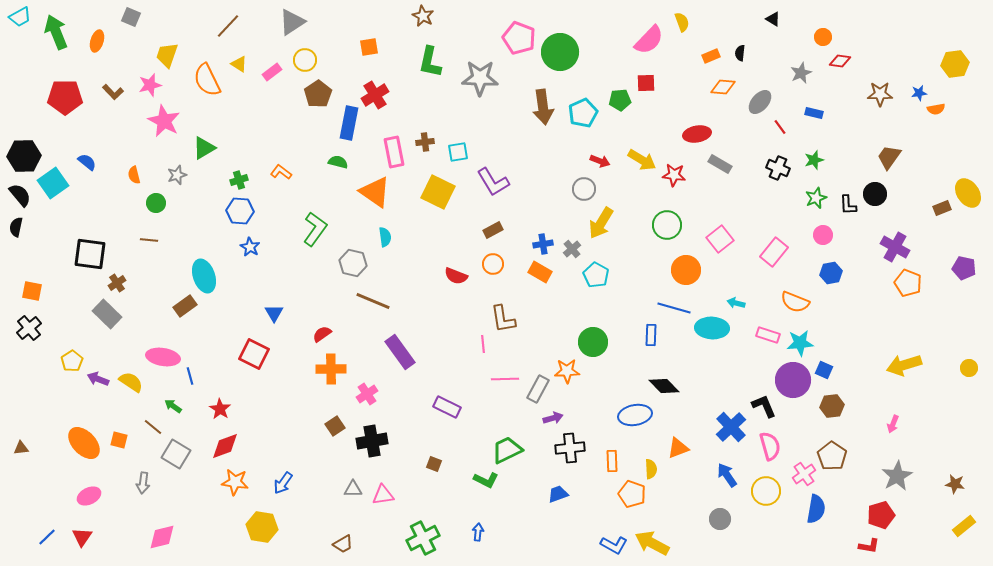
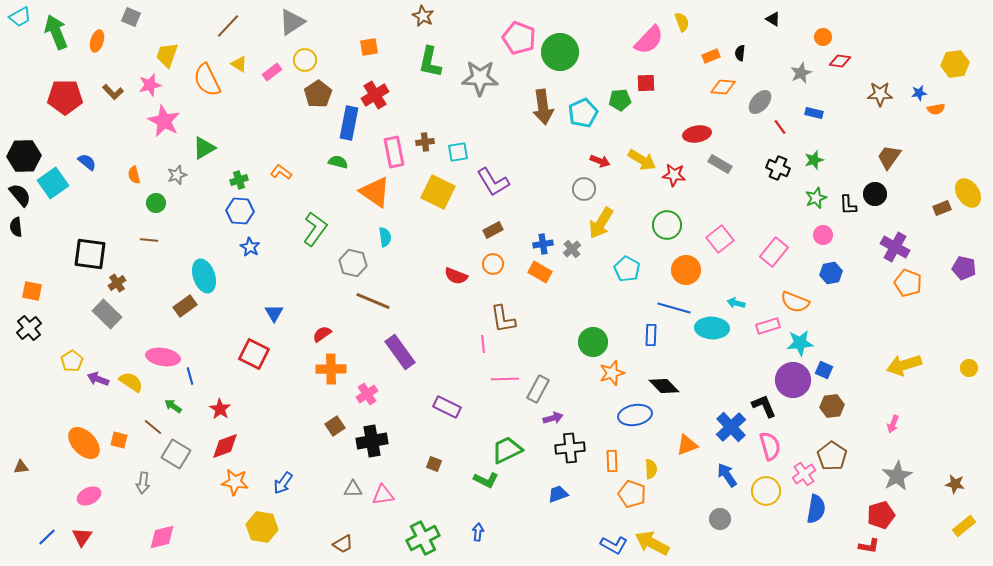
black semicircle at (16, 227): rotated 18 degrees counterclockwise
cyan pentagon at (596, 275): moved 31 px right, 6 px up
pink rectangle at (768, 335): moved 9 px up; rotated 35 degrees counterclockwise
orange star at (567, 371): moved 45 px right, 2 px down; rotated 15 degrees counterclockwise
brown triangle at (21, 448): moved 19 px down
orange triangle at (678, 448): moved 9 px right, 3 px up
